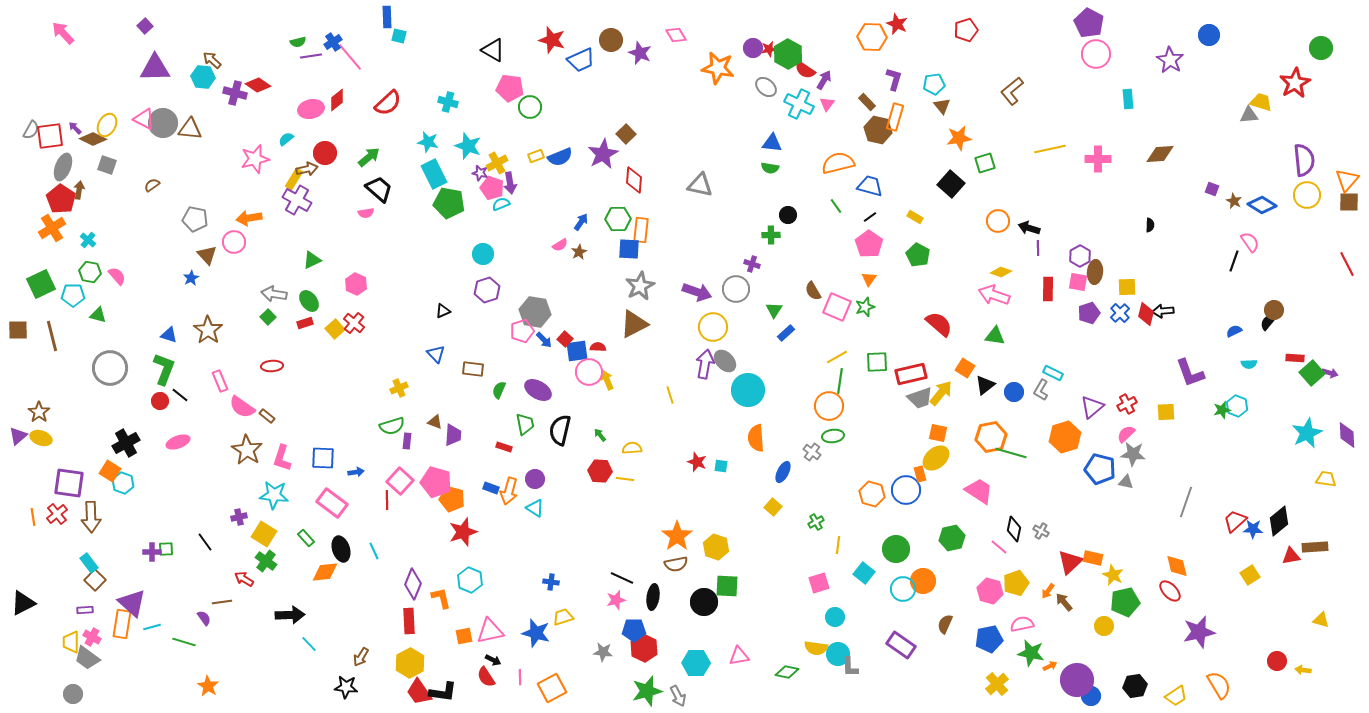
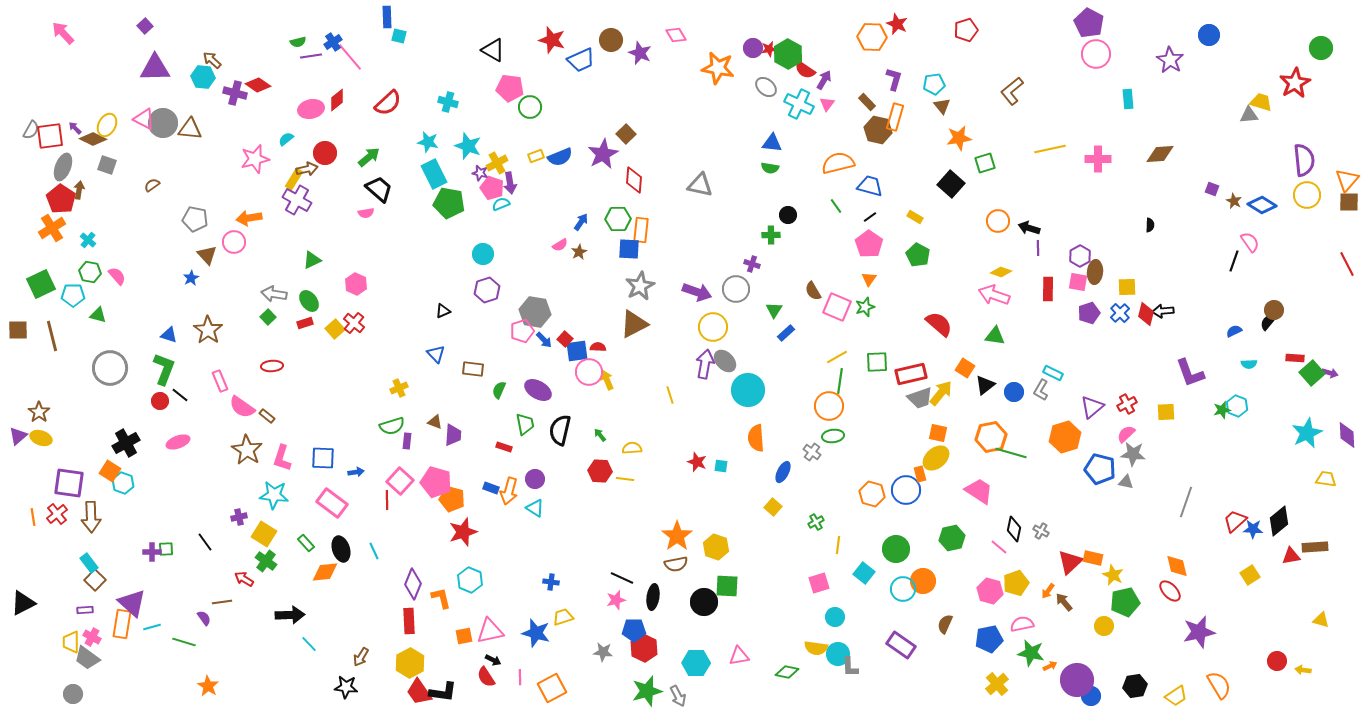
green rectangle at (306, 538): moved 5 px down
